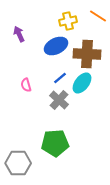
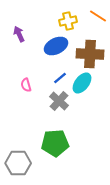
brown cross: moved 3 px right
gray cross: moved 1 px down
